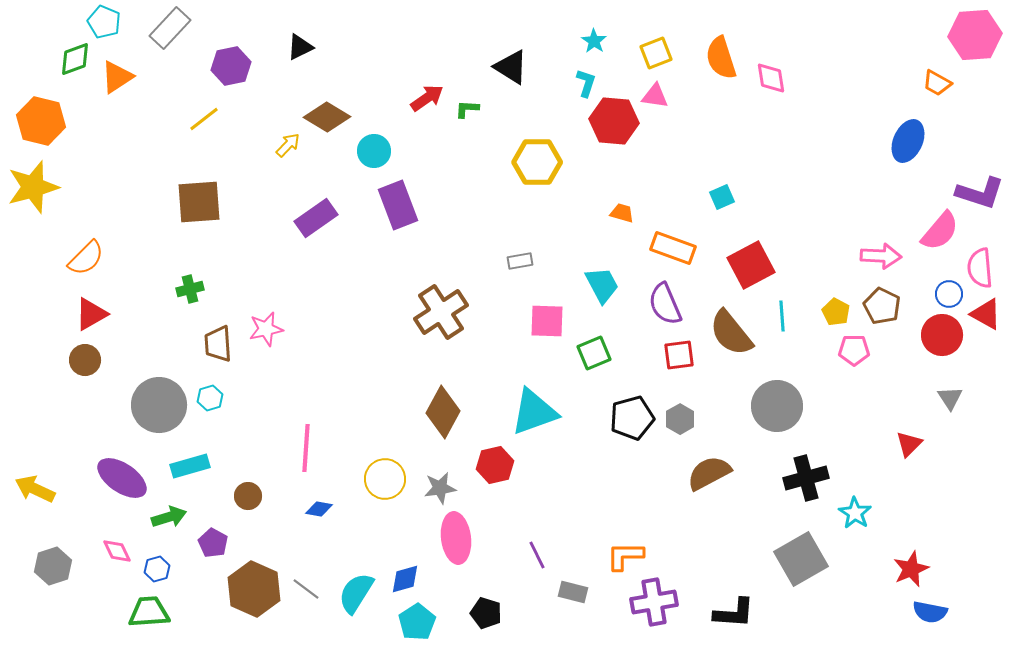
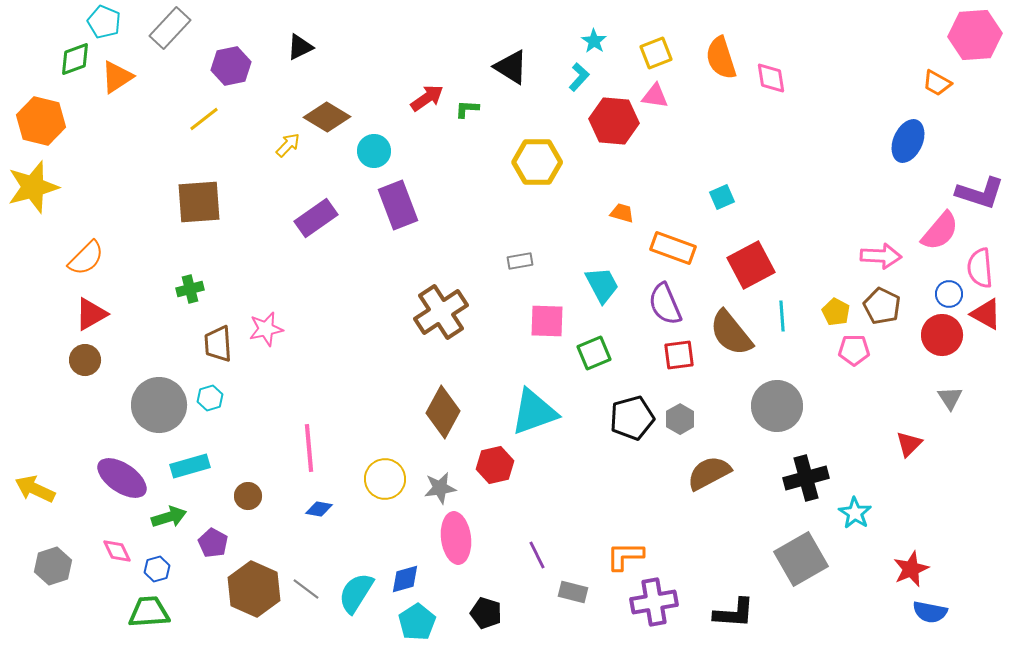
cyan L-shape at (586, 83): moved 7 px left, 6 px up; rotated 24 degrees clockwise
pink line at (306, 448): moved 3 px right; rotated 9 degrees counterclockwise
